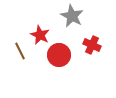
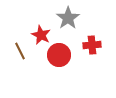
gray star: moved 4 px left, 2 px down; rotated 10 degrees clockwise
red star: moved 1 px right
red cross: rotated 30 degrees counterclockwise
